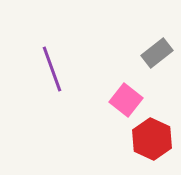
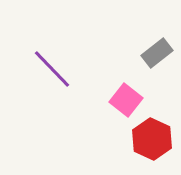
purple line: rotated 24 degrees counterclockwise
